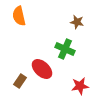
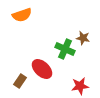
orange semicircle: moved 3 px right, 1 px up; rotated 96 degrees counterclockwise
brown star: moved 6 px right, 16 px down
